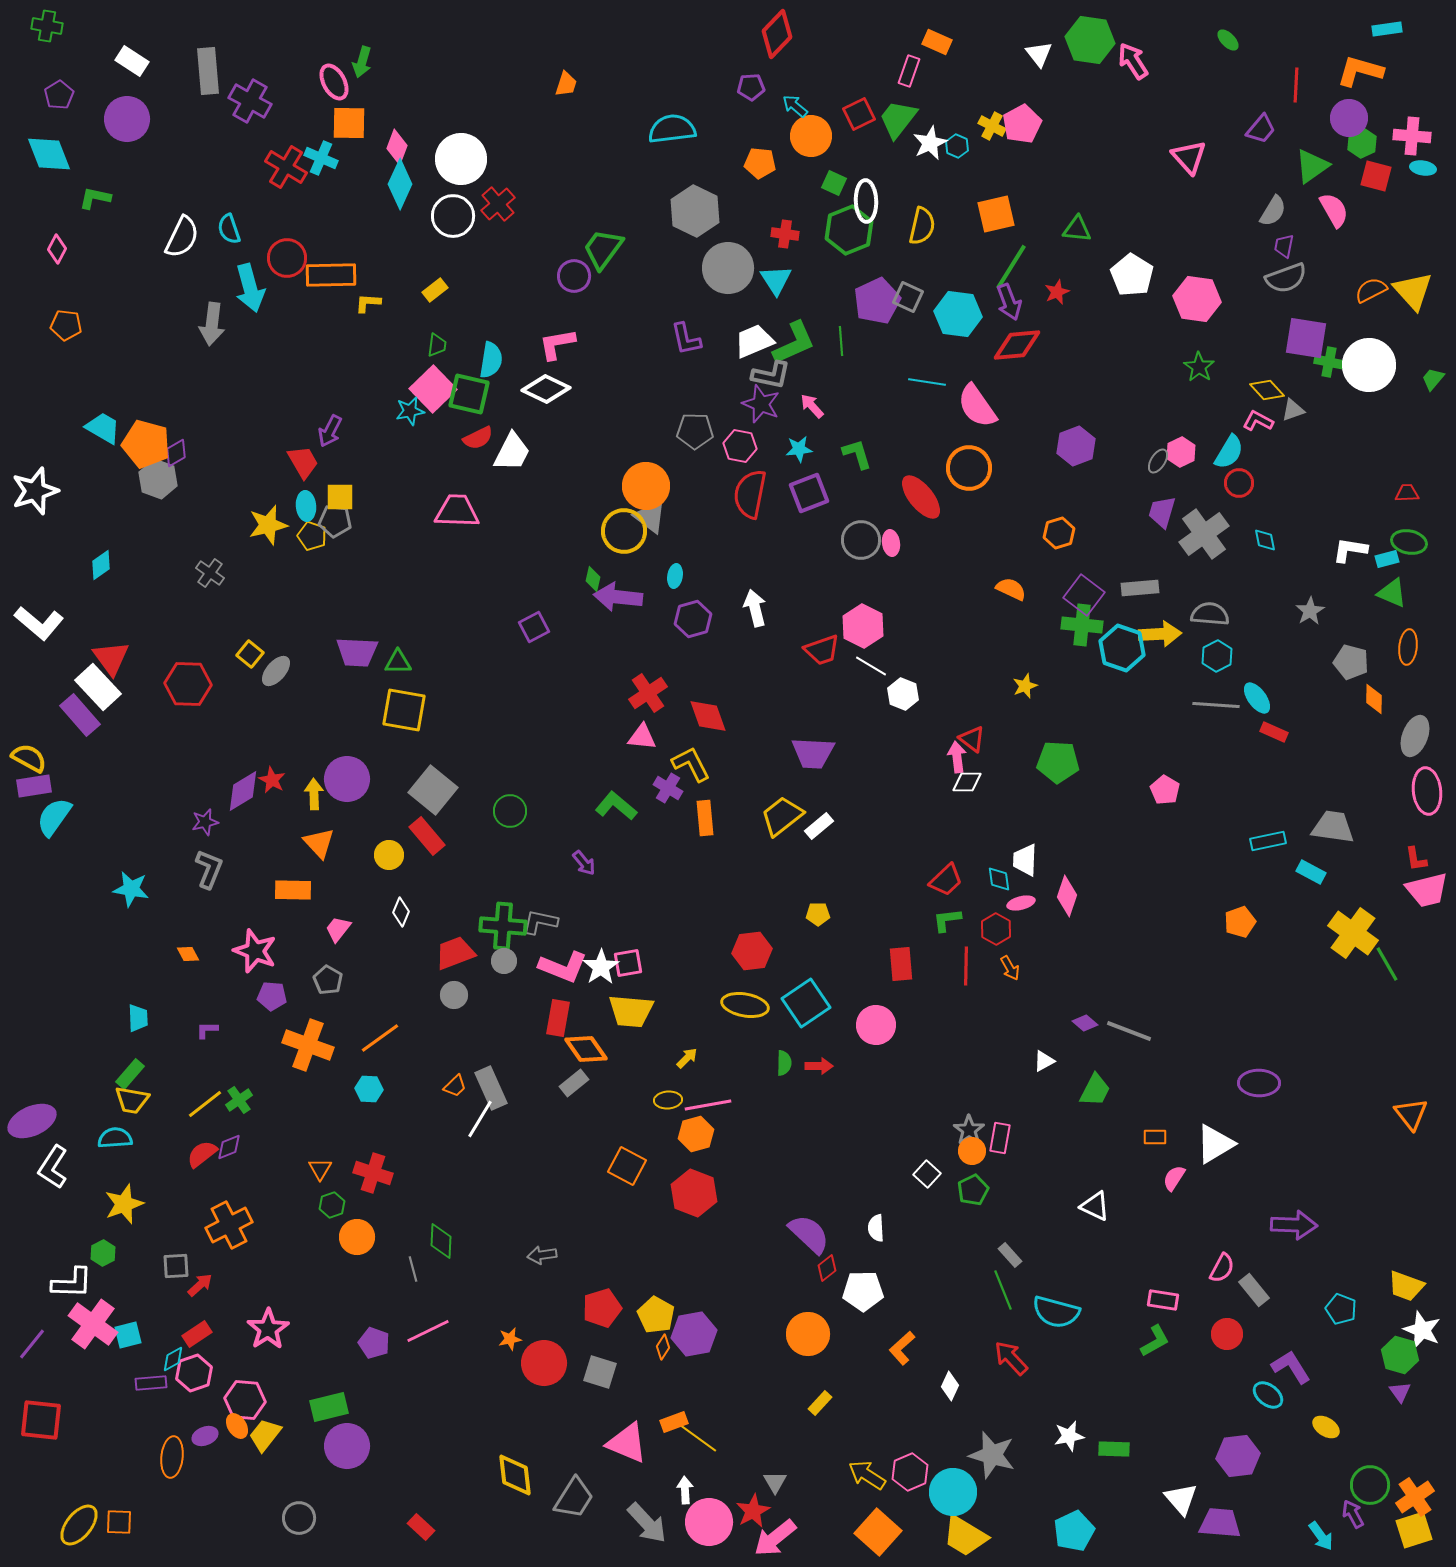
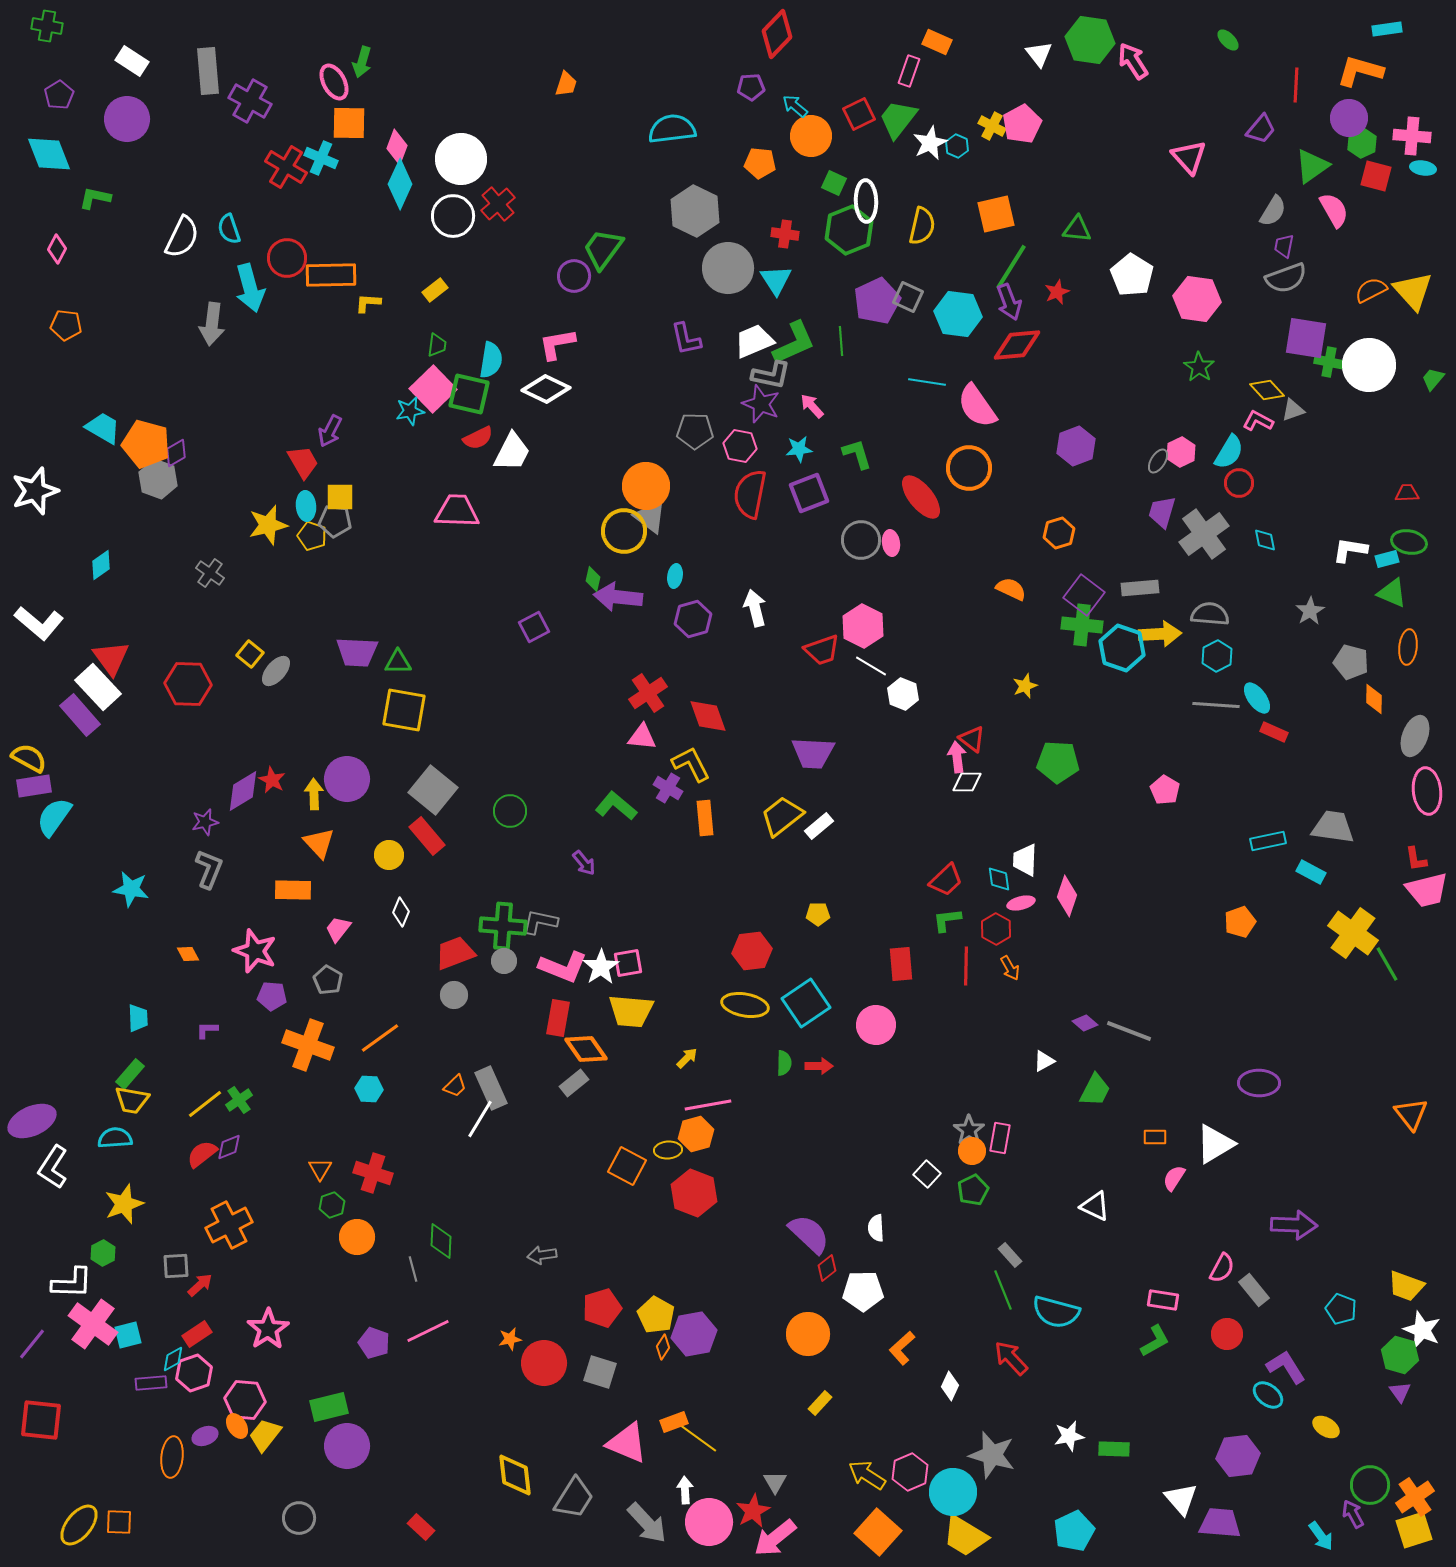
yellow ellipse at (668, 1100): moved 50 px down
purple L-shape at (1291, 1367): moved 5 px left
